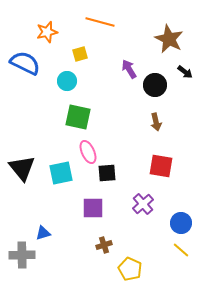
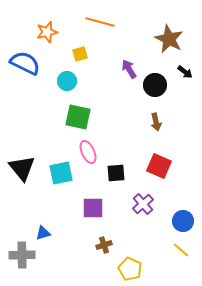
red square: moved 2 px left; rotated 15 degrees clockwise
black square: moved 9 px right
blue circle: moved 2 px right, 2 px up
